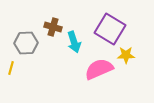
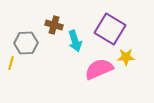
brown cross: moved 1 px right, 2 px up
cyan arrow: moved 1 px right, 1 px up
yellow star: moved 2 px down
yellow line: moved 5 px up
